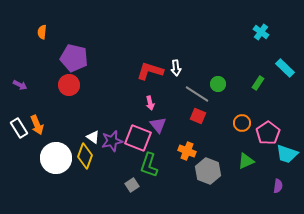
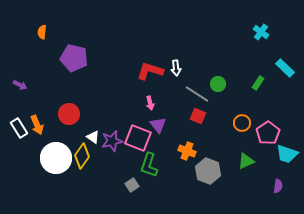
red circle: moved 29 px down
yellow diamond: moved 3 px left; rotated 15 degrees clockwise
